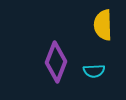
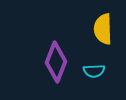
yellow semicircle: moved 4 px down
